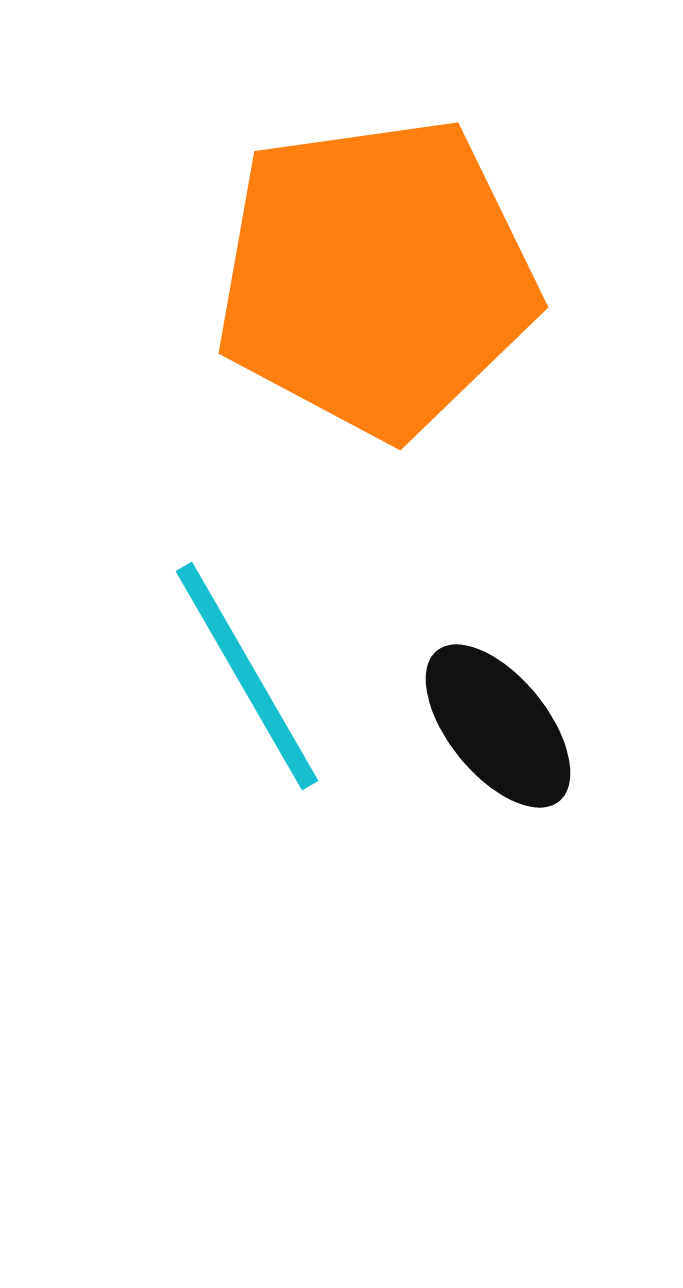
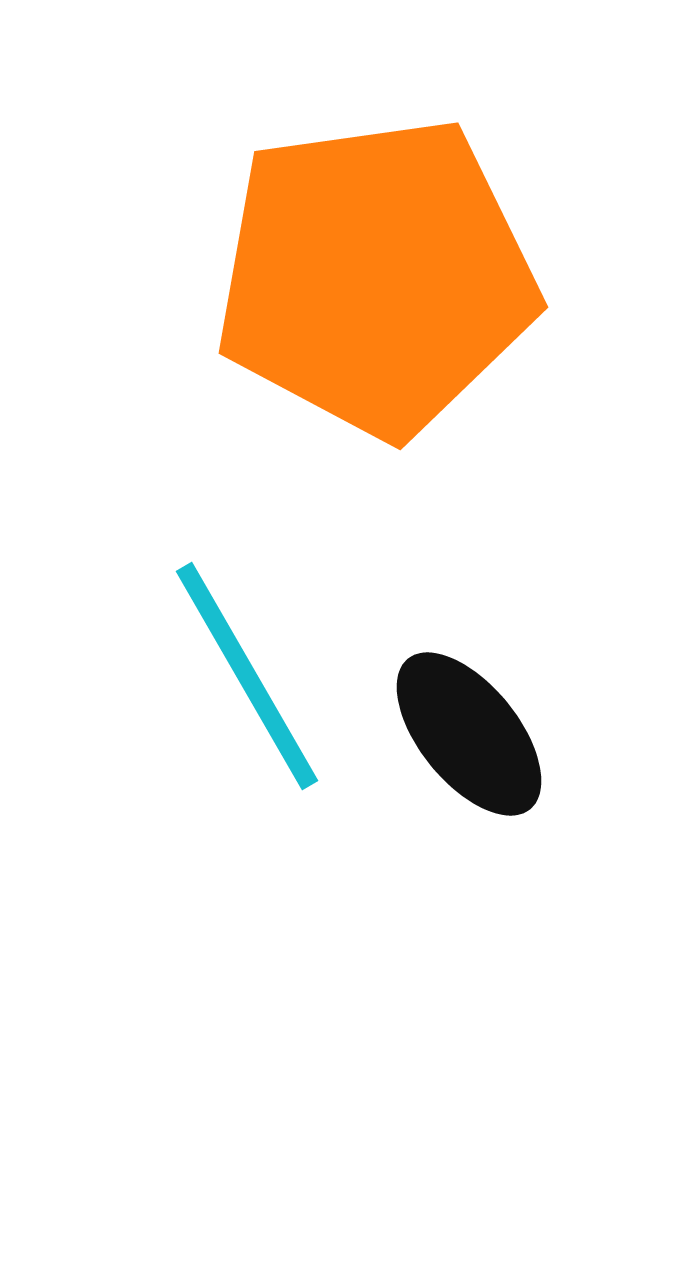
black ellipse: moved 29 px left, 8 px down
